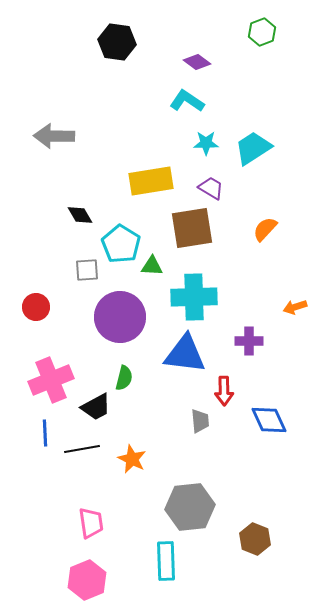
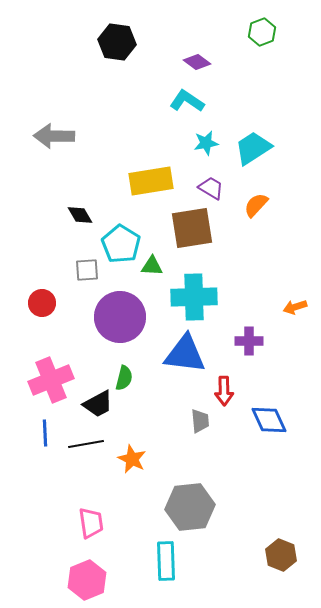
cyan star: rotated 10 degrees counterclockwise
orange semicircle: moved 9 px left, 24 px up
red circle: moved 6 px right, 4 px up
black trapezoid: moved 2 px right, 3 px up
black line: moved 4 px right, 5 px up
brown hexagon: moved 26 px right, 16 px down
